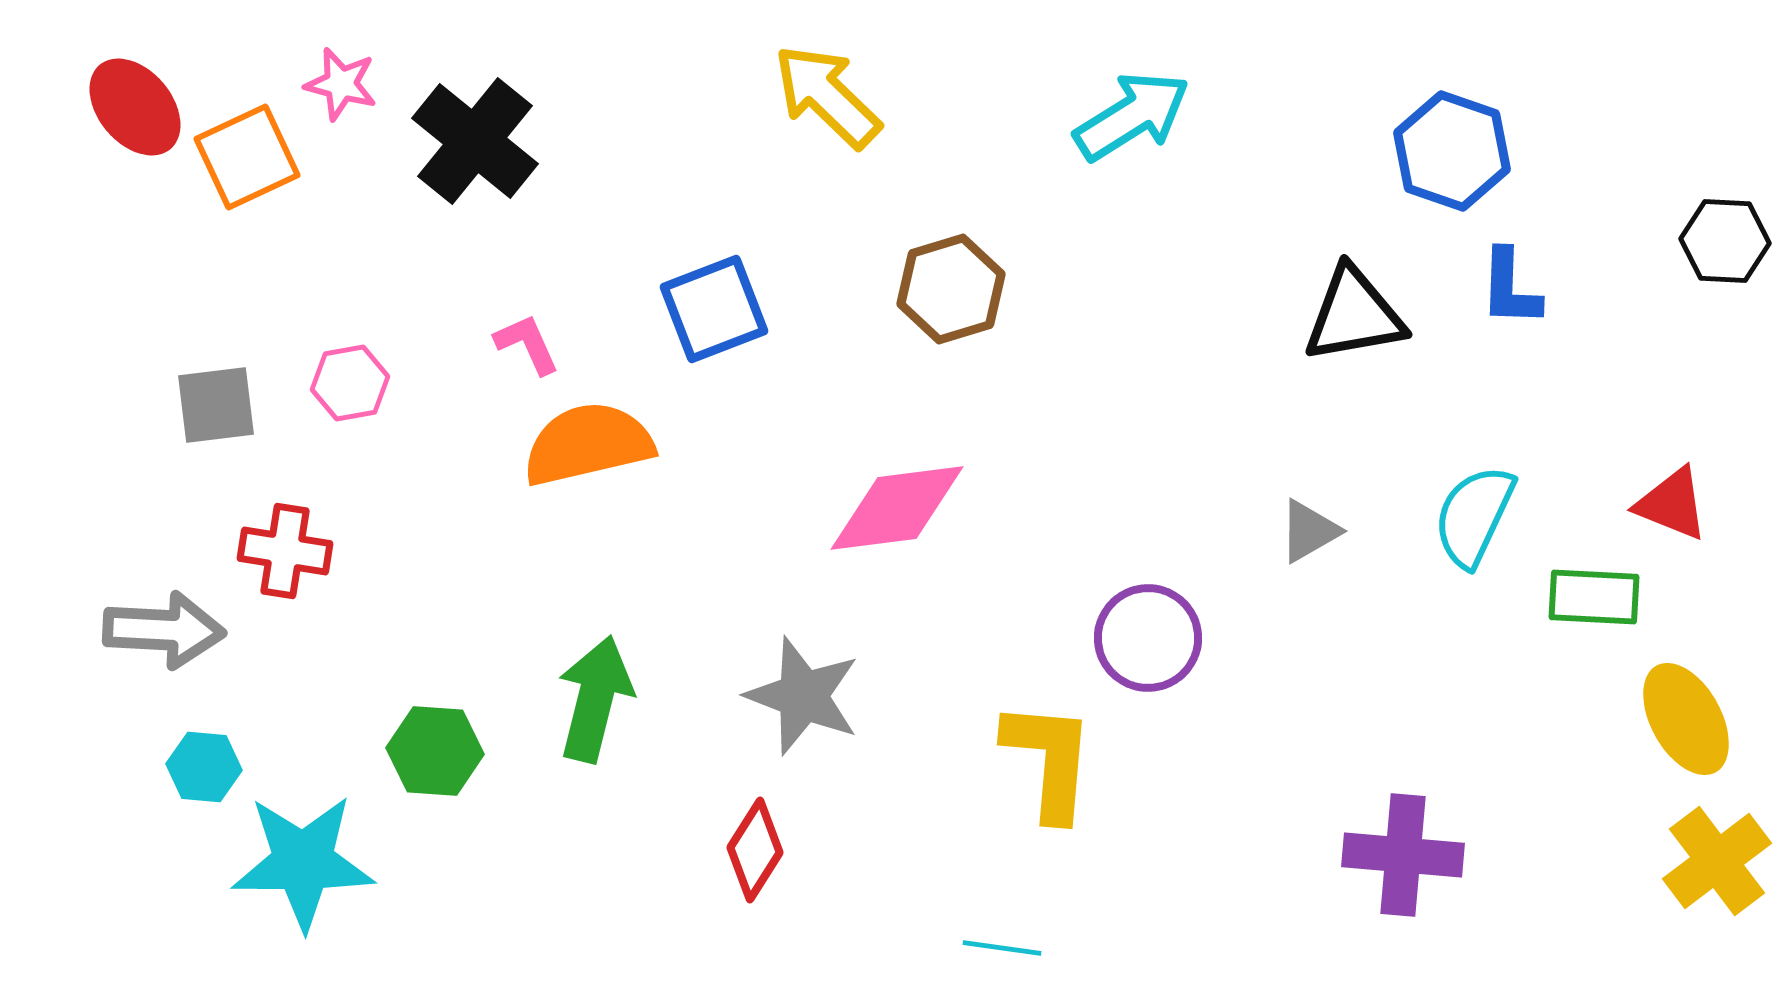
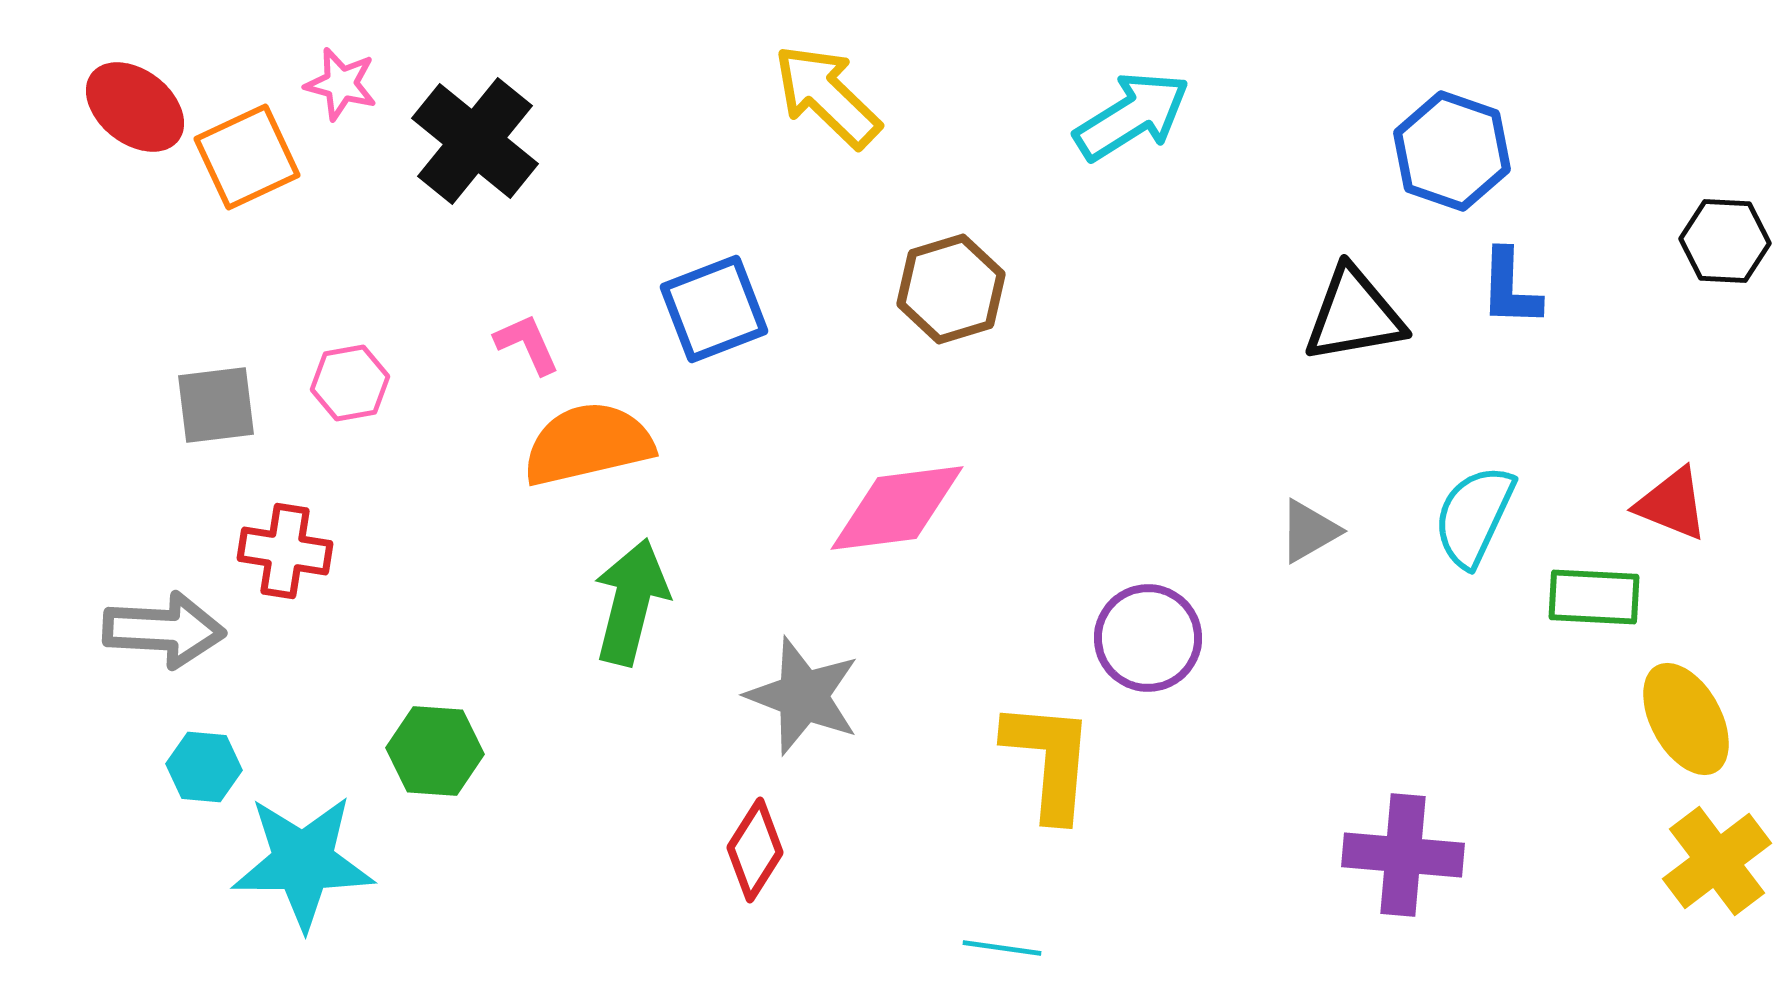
red ellipse: rotated 12 degrees counterclockwise
green arrow: moved 36 px right, 97 px up
